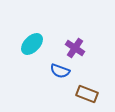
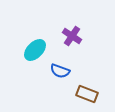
cyan ellipse: moved 3 px right, 6 px down
purple cross: moved 3 px left, 12 px up
